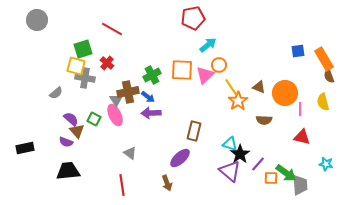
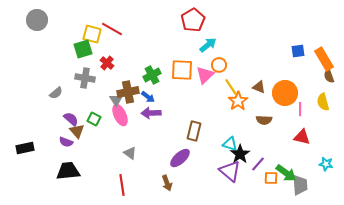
red pentagon at (193, 18): moved 2 px down; rotated 20 degrees counterclockwise
yellow square at (76, 66): moved 16 px right, 32 px up
pink ellipse at (115, 115): moved 5 px right
